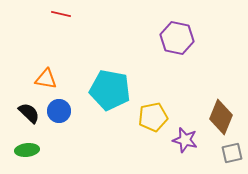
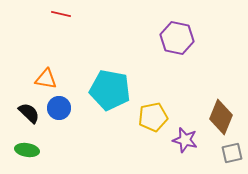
blue circle: moved 3 px up
green ellipse: rotated 15 degrees clockwise
